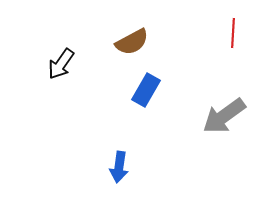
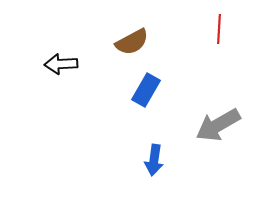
red line: moved 14 px left, 4 px up
black arrow: rotated 52 degrees clockwise
gray arrow: moved 6 px left, 9 px down; rotated 6 degrees clockwise
blue arrow: moved 35 px right, 7 px up
